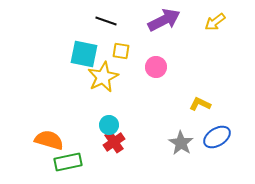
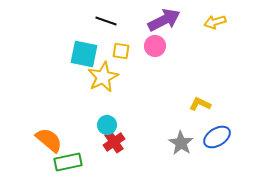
yellow arrow: rotated 20 degrees clockwise
pink circle: moved 1 px left, 21 px up
cyan circle: moved 2 px left
orange semicircle: rotated 24 degrees clockwise
